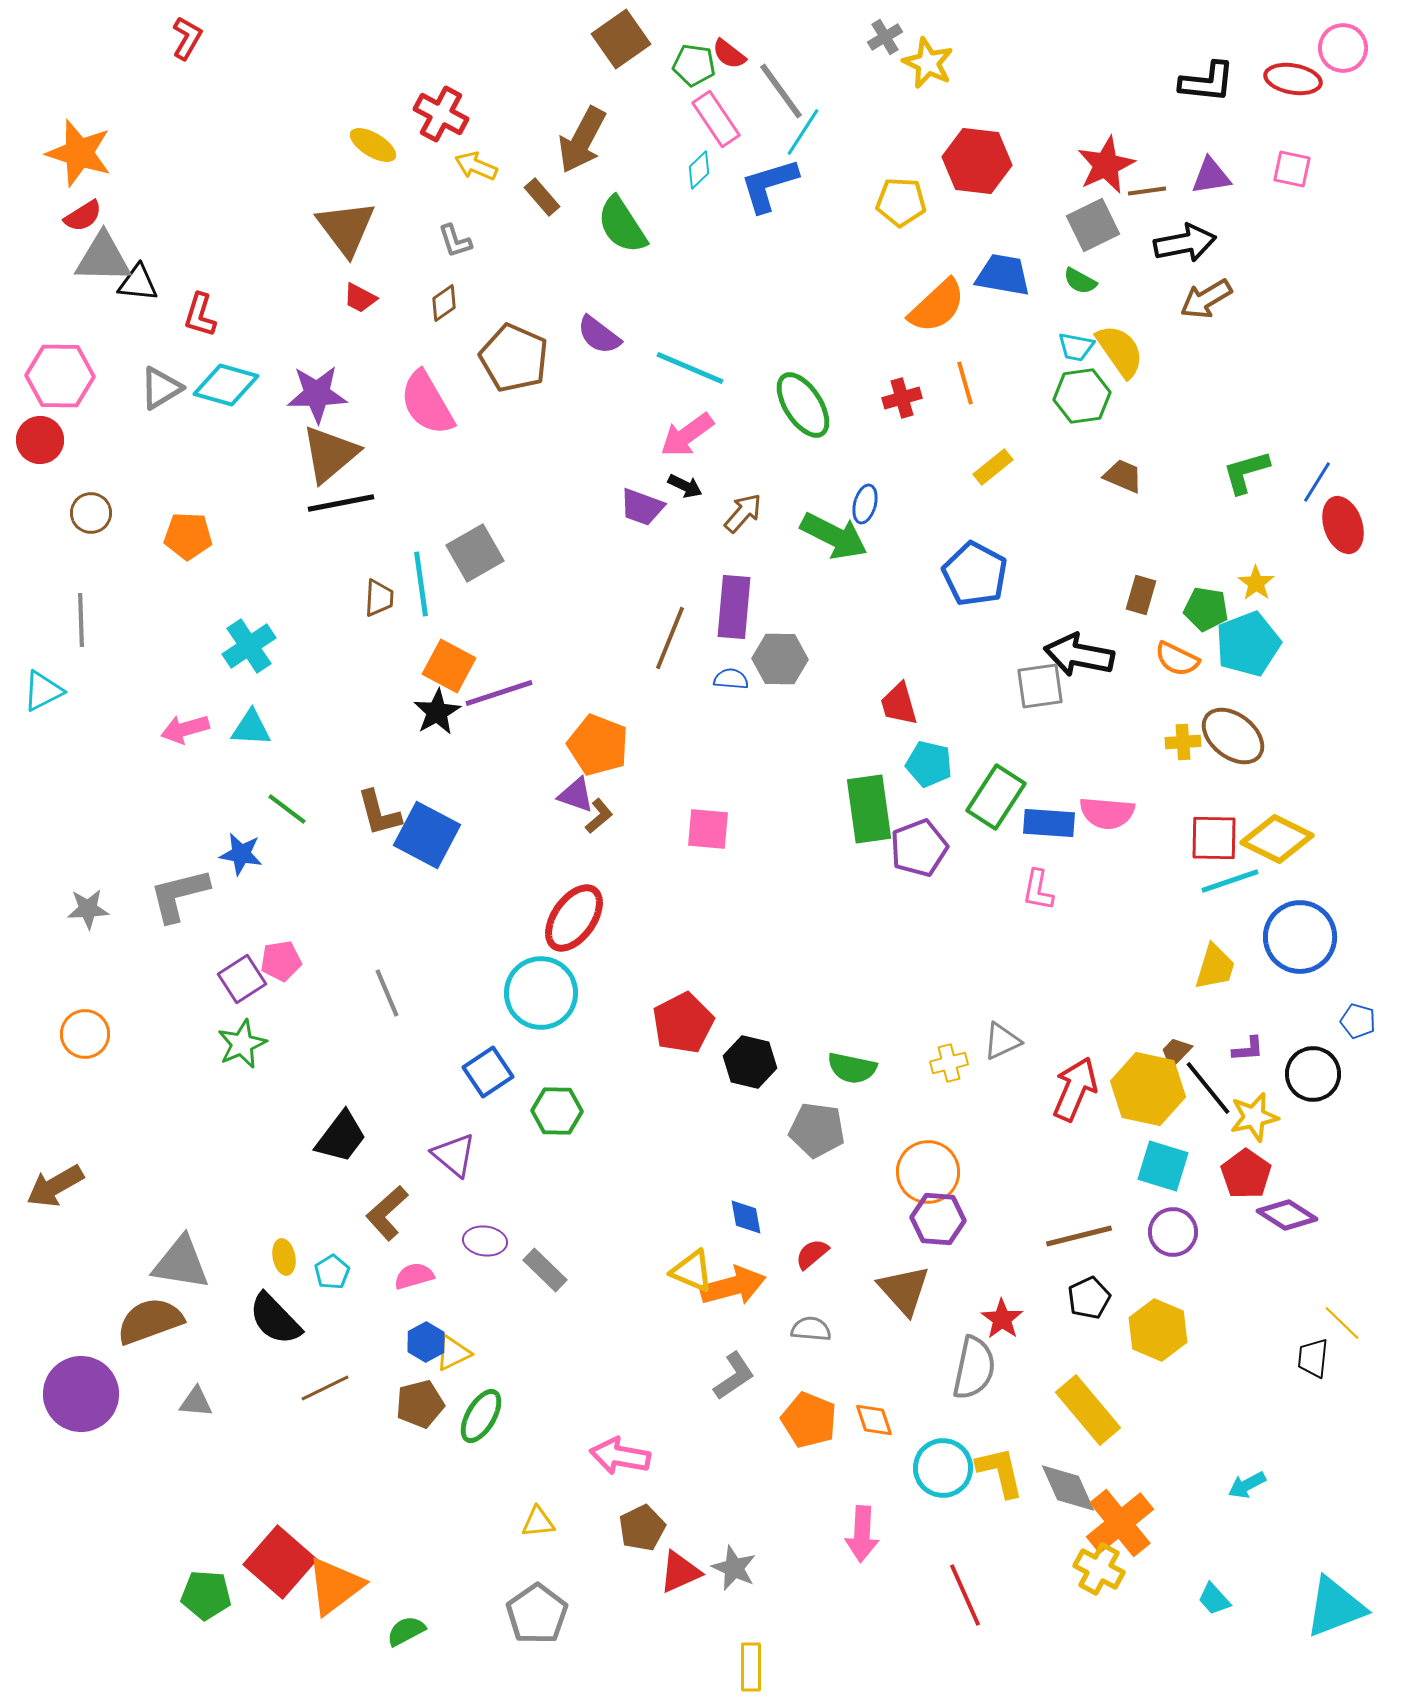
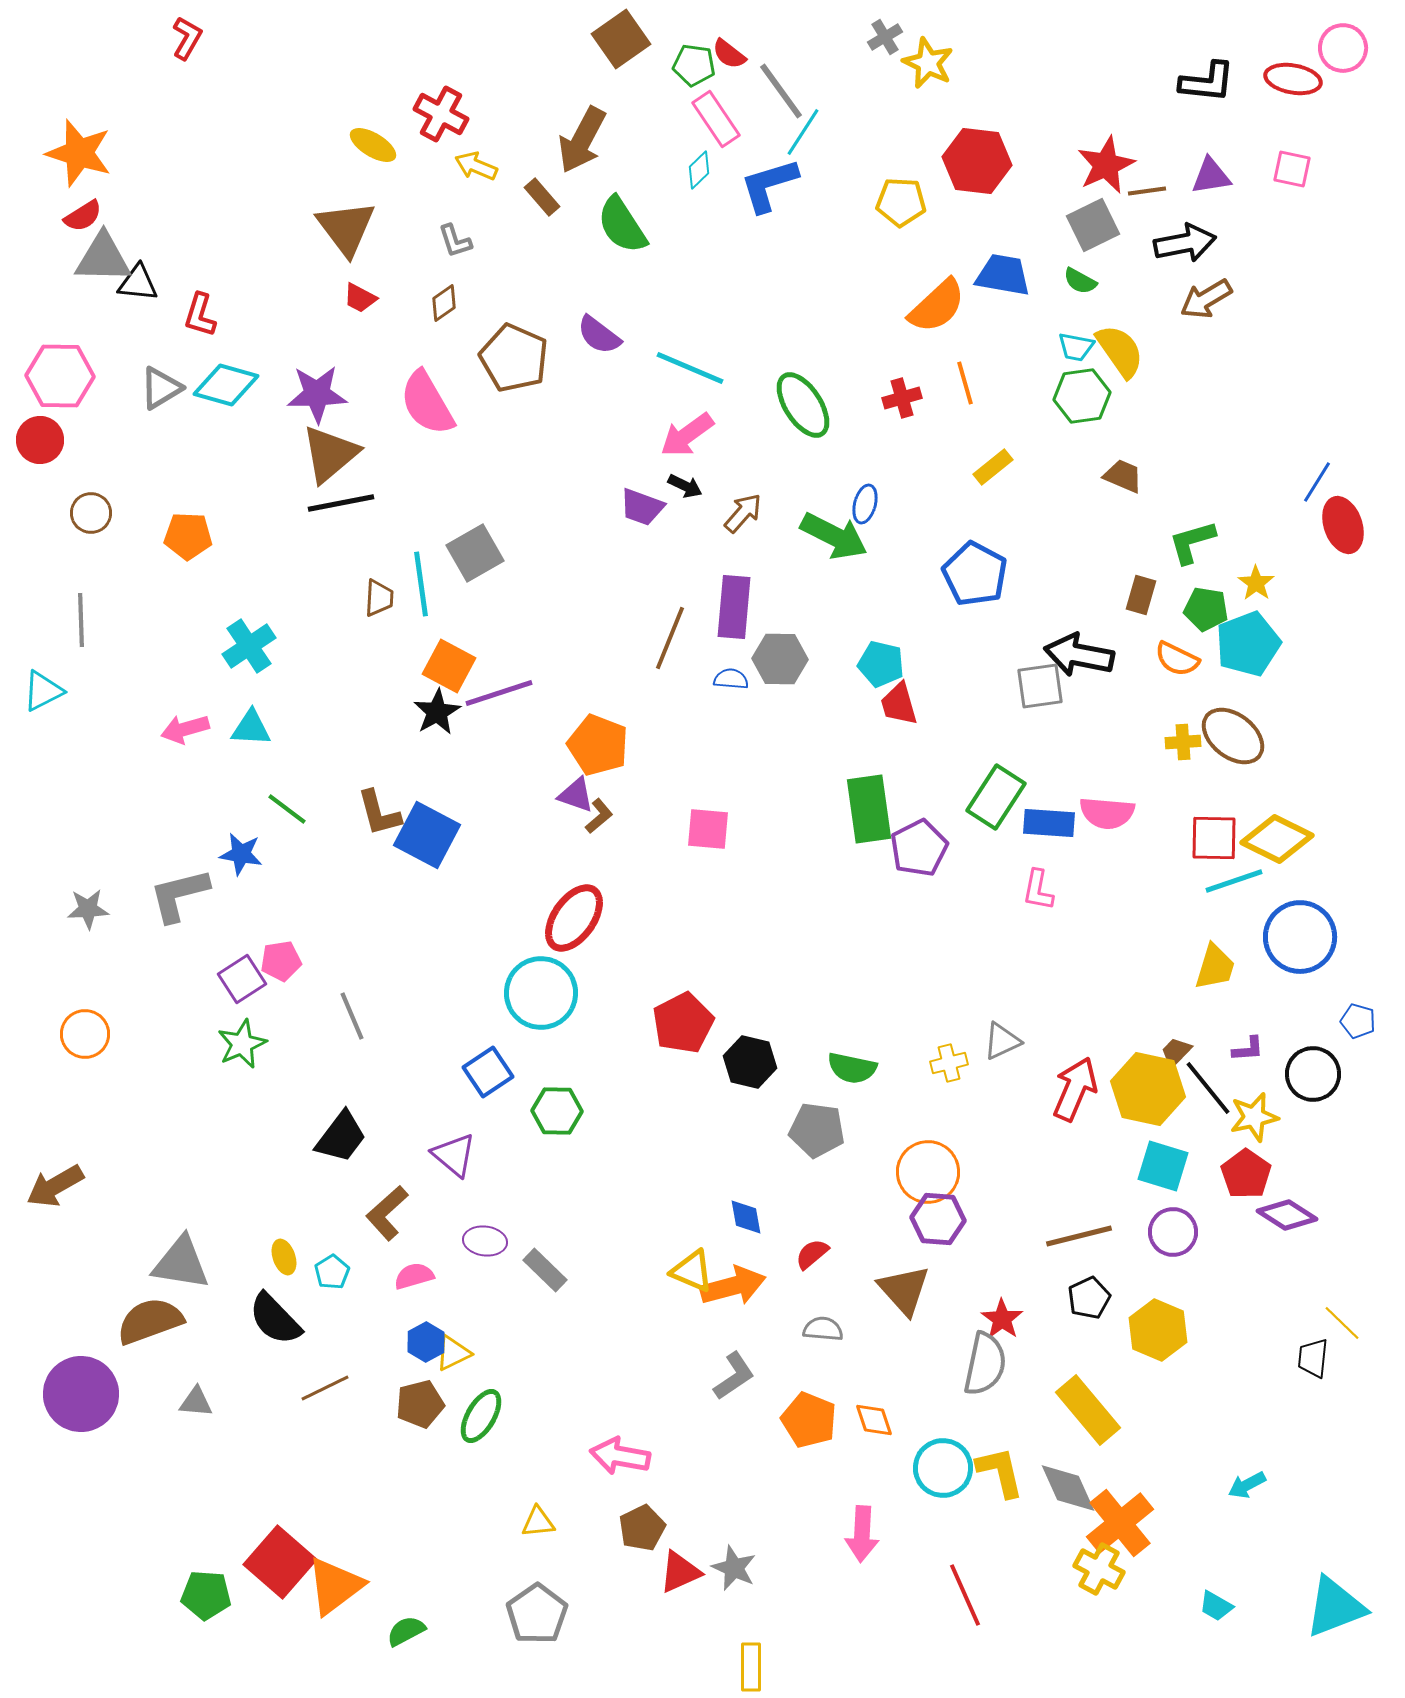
green L-shape at (1246, 472): moved 54 px left, 70 px down
cyan pentagon at (929, 764): moved 48 px left, 100 px up
purple pentagon at (919, 848): rotated 6 degrees counterclockwise
cyan line at (1230, 881): moved 4 px right
gray line at (387, 993): moved 35 px left, 23 px down
yellow ellipse at (284, 1257): rotated 8 degrees counterclockwise
gray semicircle at (811, 1329): moved 12 px right
gray semicircle at (974, 1368): moved 11 px right, 4 px up
cyan trapezoid at (1214, 1599): moved 2 px right, 7 px down; rotated 18 degrees counterclockwise
